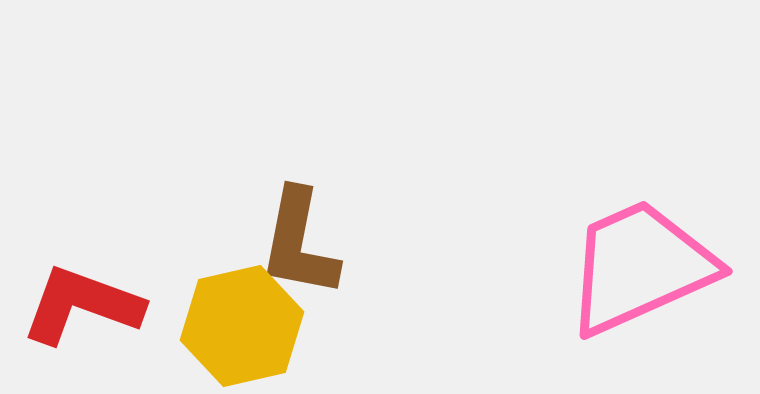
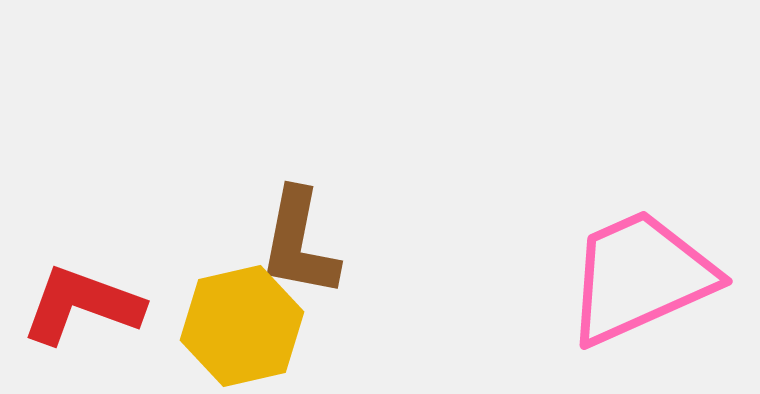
pink trapezoid: moved 10 px down
